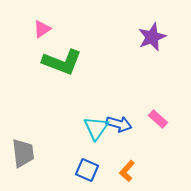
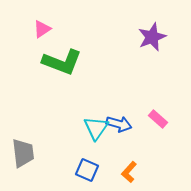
orange L-shape: moved 2 px right, 1 px down
